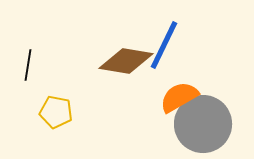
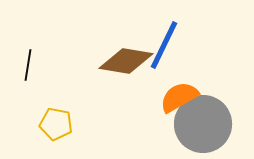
yellow pentagon: moved 12 px down
